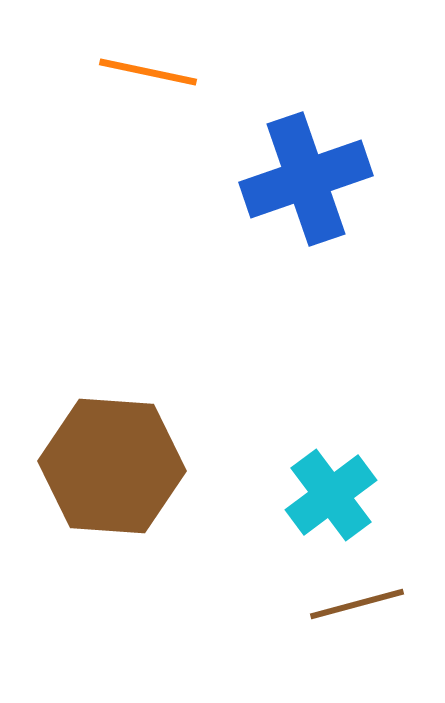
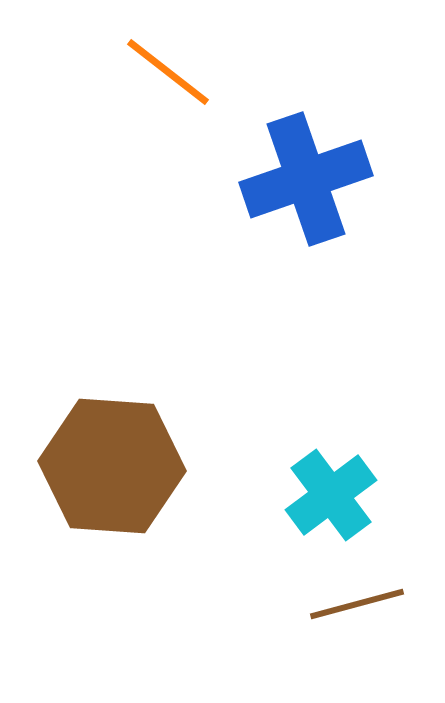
orange line: moved 20 px right; rotated 26 degrees clockwise
